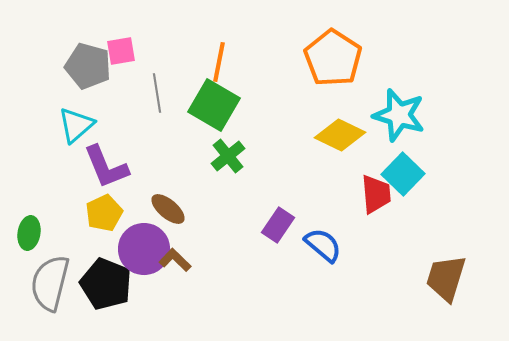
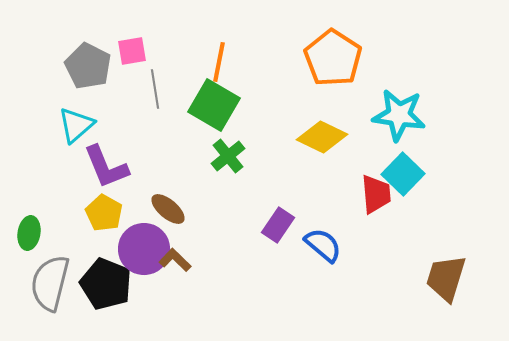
pink square: moved 11 px right
gray pentagon: rotated 12 degrees clockwise
gray line: moved 2 px left, 4 px up
cyan star: rotated 8 degrees counterclockwise
yellow diamond: moved 18 px left, 2 px down
yellow pentagon: rotated 18 degrees counterclockwise
